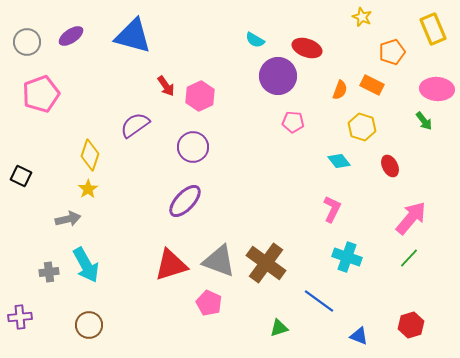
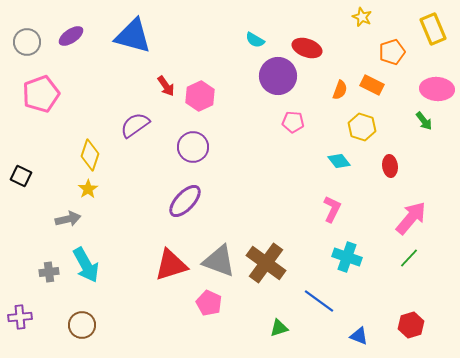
red ellipse at (390, 166): rotated 20 degrees clockwise
brown circle at (89, 325): moved 7 px left
